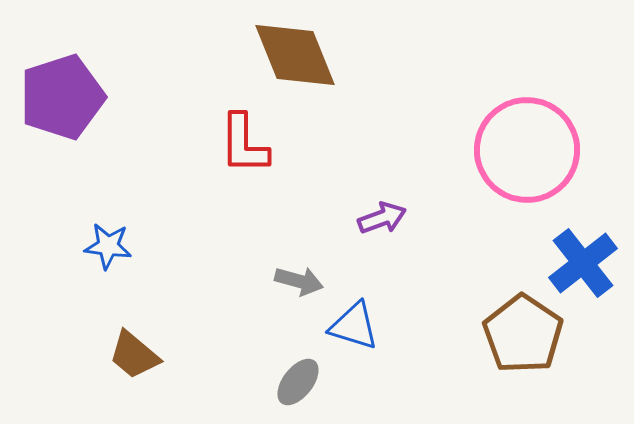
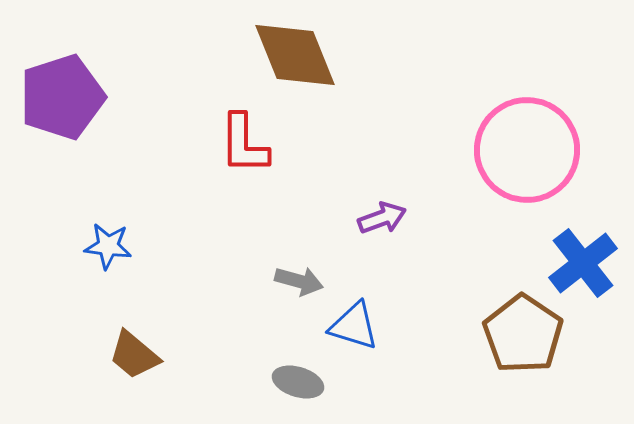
gray ellipse: rotated 69 degrees clockwise
